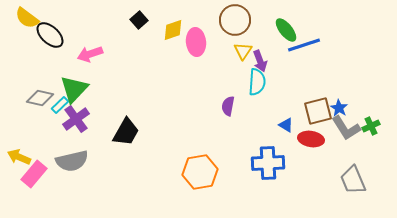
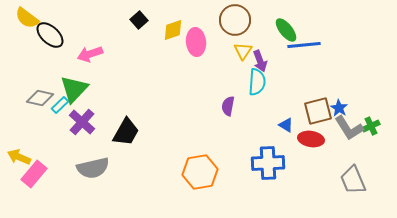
blue line: rotated 12 degrees clockwise
purple cross: moved 6 px right, 3 px down; rotated 12 degrees counterclockwise
gray L-shape: moved 3 px right
gray semicircle: moved 21 px right, 7 px down
